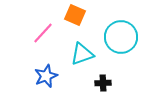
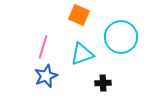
orange square: moved 4 px right
pink line: moved 14 px down; rotated 25 degrees counterclockwise
